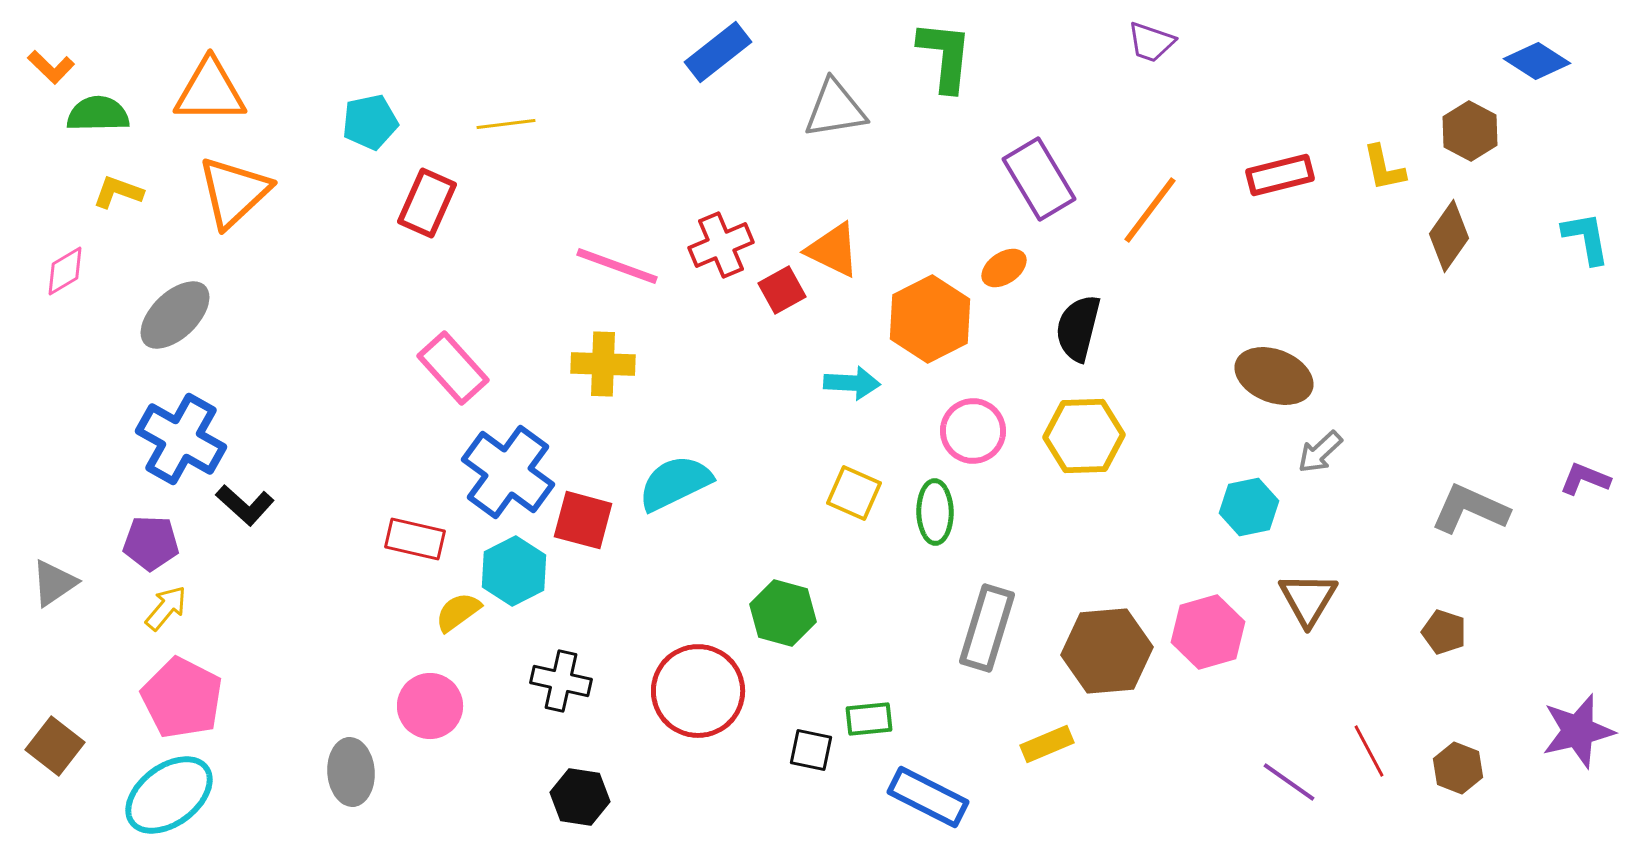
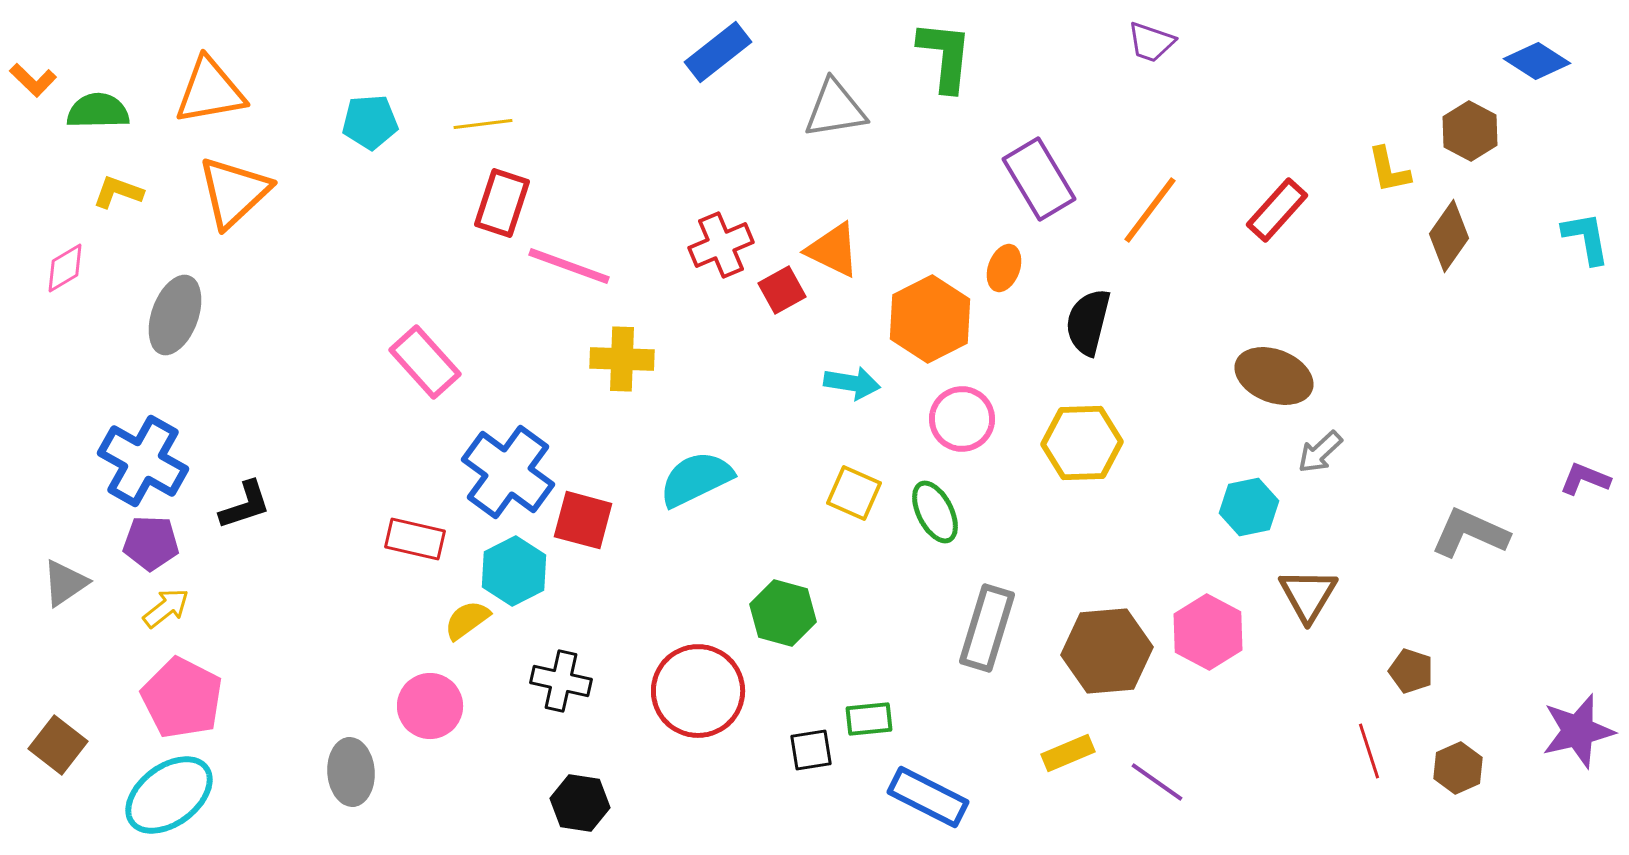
orange L-shape at (51, 67): moved 18 px left, 13 px down
orange triangle at (210, 91): rotated 10 degrees counterclockwise
green semicircle at (98, 114): moved 3 px up
cyan pentagon at (370, 122): rotated 8 degrees clockwise
yellow line at (506, 124): moved 23 px left
yellow L-shape at (1384, 168): moved 5 px right, 2 px down
red rectangle at (1280, 175): moved 3 px left, 35 px down; rotated 34 degrees counterclockwise
red rectangle at (427, 203): moved 75 px right; rotated 6 degrees counterclockwise
pink line at (617, 266): moved 48 px left
orange ellipse at (1004, 268): rotated 36 degrees counterclockwise
pink diamond at (65, 271): moved 3 px up
gray ellipse at (175, 315): rotated 26 degrees counterclockwise
black semicircle at (1078, 328): moved 10 px right, 6 px up
yellow cross at (603, 364): moved 19 px right, 5 px up
pink rectangle at (453, 368): moved 28 px left, 6 px up
cyan arrow at (852, 383): rotated 6 degrees clockwise
pink circle at (973, 431): moved 11 px left, 12 px up
yellow hexagon at (1084, 436): moved 2 px left, 7 px down
blue cross at (181, 439): moved 38 px left, 22 px down
cyan semicircle at (675, 483): moved 21 px right, 4 px up
black L-shape at (245, 505): rotated 60 degrees counterclockwise
gray L-shape at (1470, 509): moved 24 px down
green ellipse at (935, 512): rotated 26 degrees counterclockwise
gray triangle at (54, 583): moved 11 px right
brown triangle at (1308, 599): moved 4 px up
yellow arrow at (166, 608): rotated 12 degrees clockwise
yellow semicircle at (458, 612): moved 9 px right, 8 px down
pink hexagon at (1208, 632): rotated 16 degrees counterclockwise
brown pentagon at (1444, 632): moved 33 px left, 39 px down
yellow rectangle at (1047, 744): moved 21 px right, 9 px down
brown square at (55, 746): moved 3 px right, 1 px up
black square at (811, 750): rotated 21 degrees counterclockwise
red line at (1369, 751): rotated 10 degrees clockwise
brown hexagon at (1458, 768): rotated 15 degrees clockwise
purple line at (1289, 782): moved 132 px left
black hexagon at (580, 797): moved 6 px down
